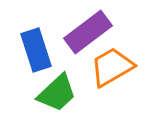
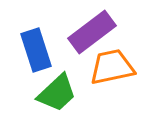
purple rectangle: moved 4 px right
orange trapezoid: rotated 18 degrees clockwise
